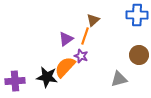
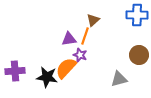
purple triangle: moved 3 px right; rotated 28 degrees clockwise
purple star: moved 1 px left, 1 px up
orange semicircle: moved 1 px right, 1 px down
purple cross: moved 10 px up
